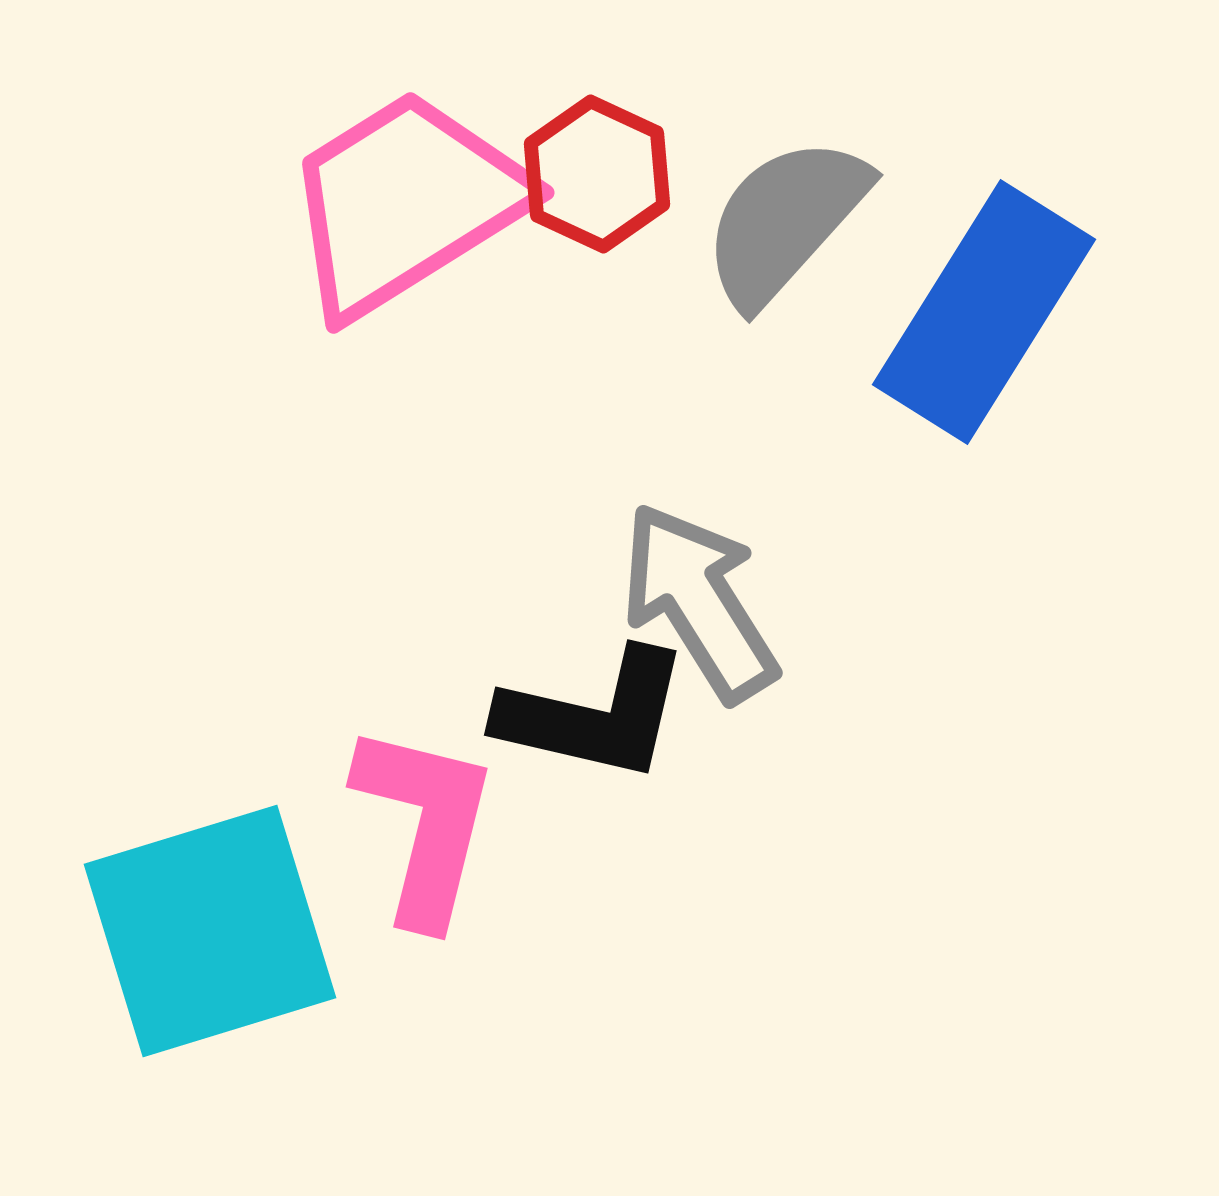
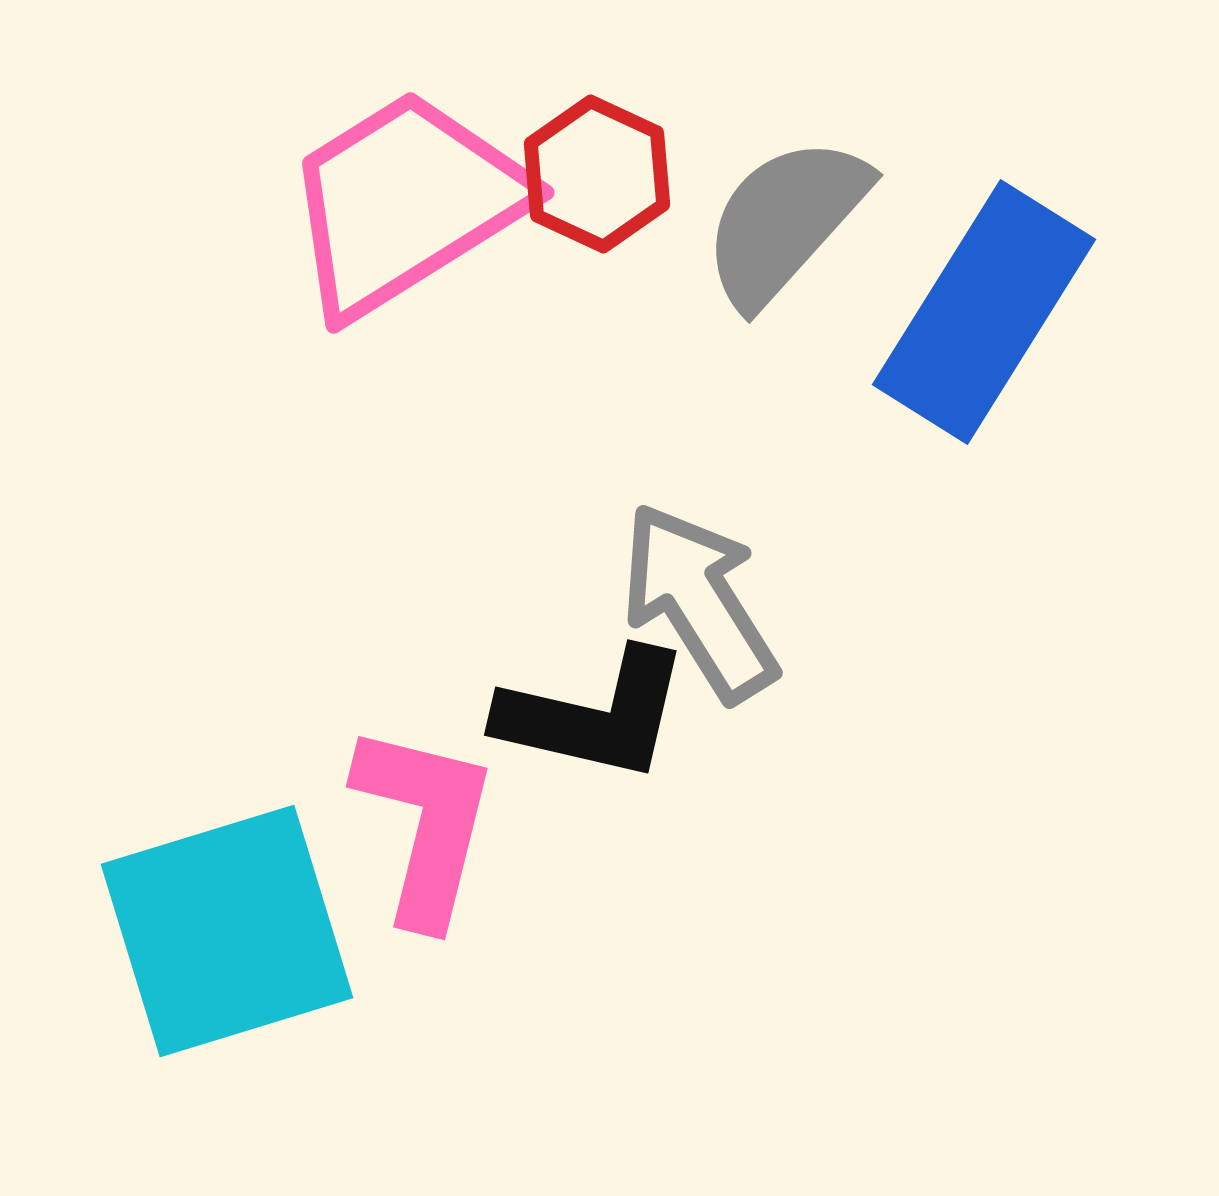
cyan square: moved 17 px right
